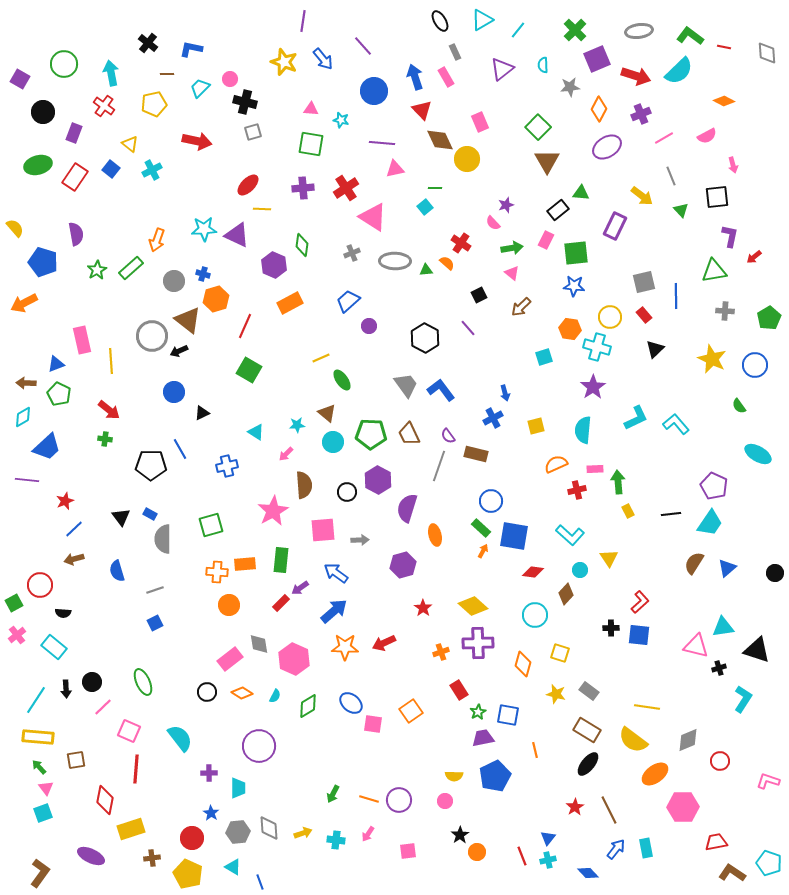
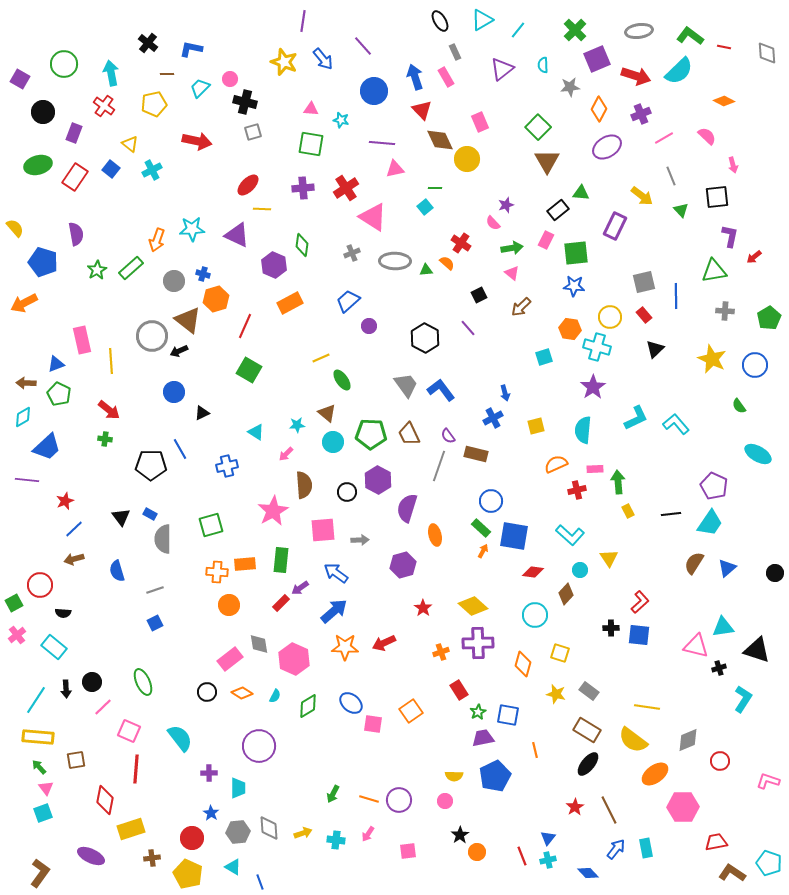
pink semicircle at (707, 136): rotated 108 degrees counterclockwise
cyan star at (204, 229): moved 12 px left
